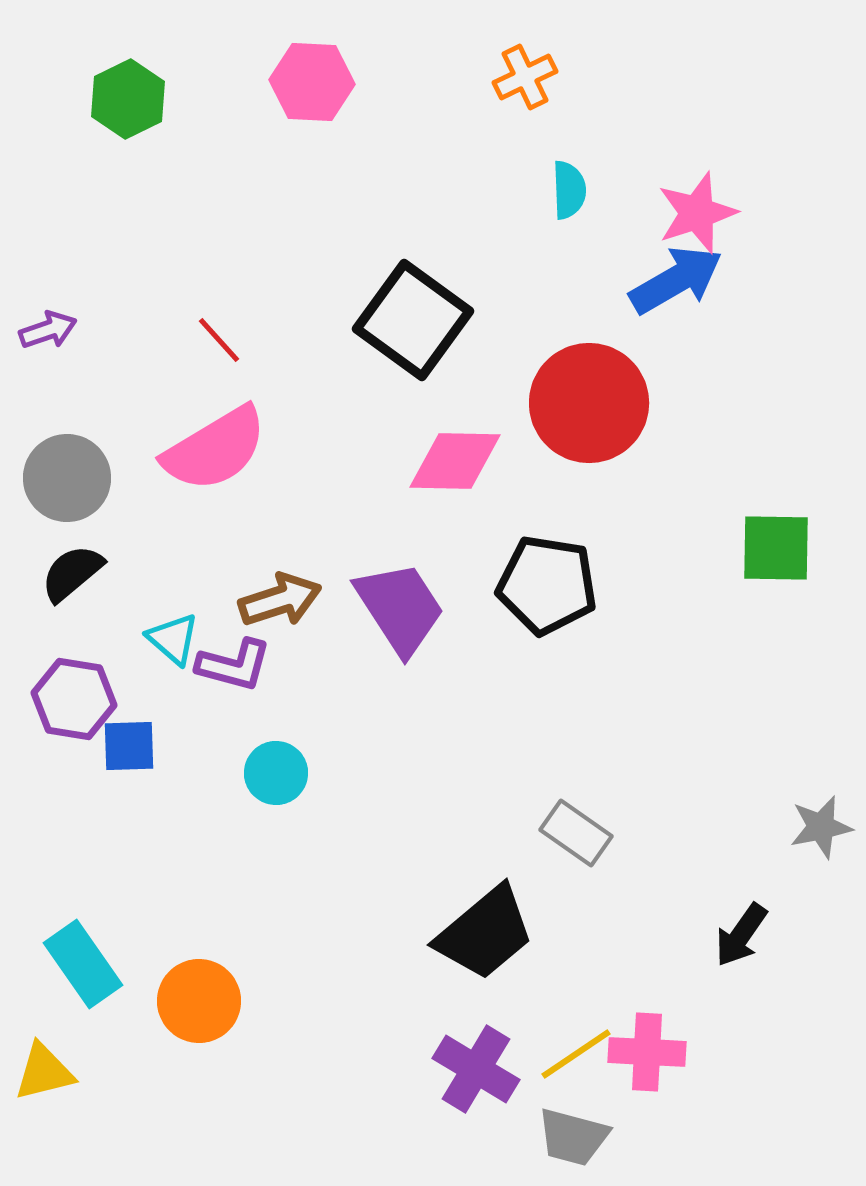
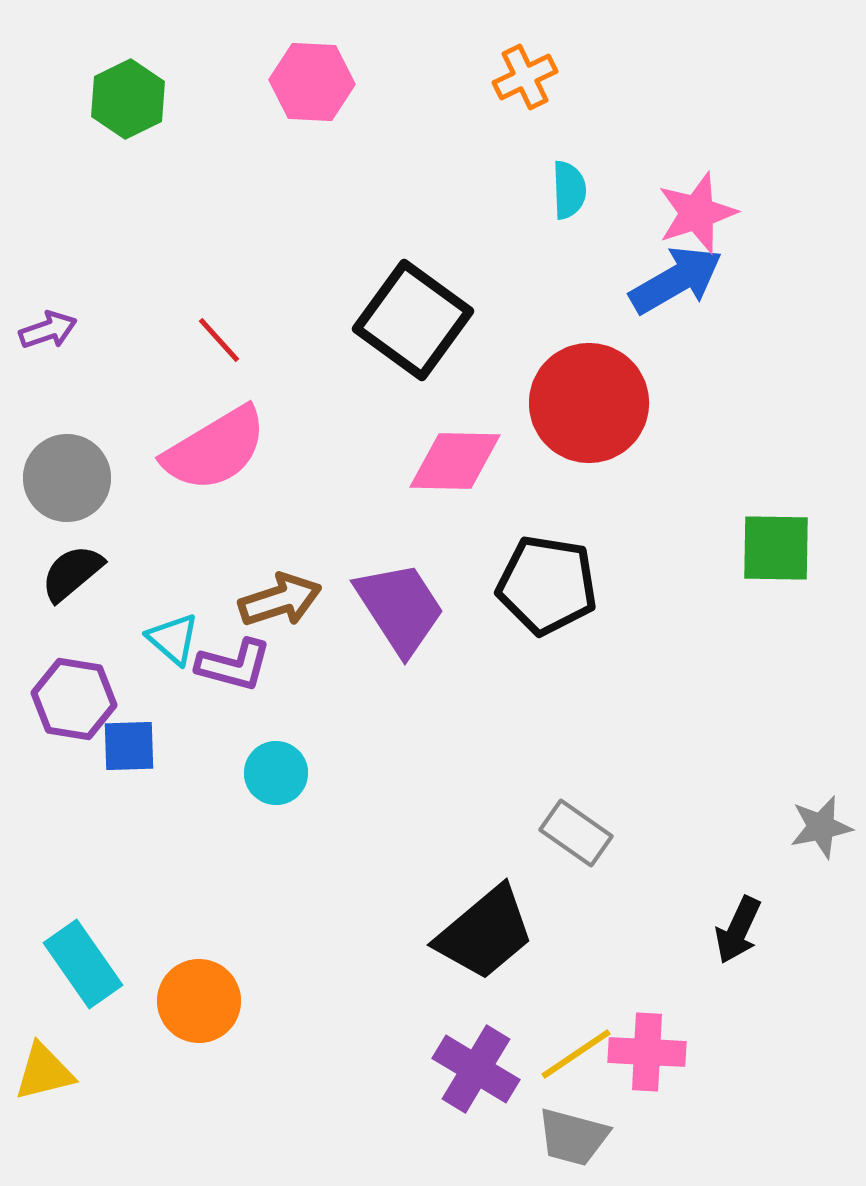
black arrow: moved 3 px left, 5 px up; rotated 10 degrees counterclockwise
